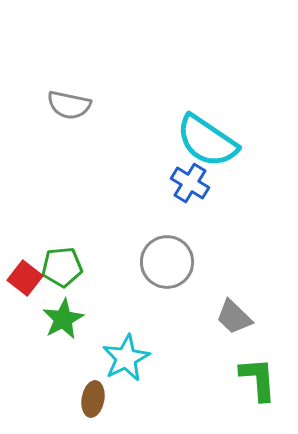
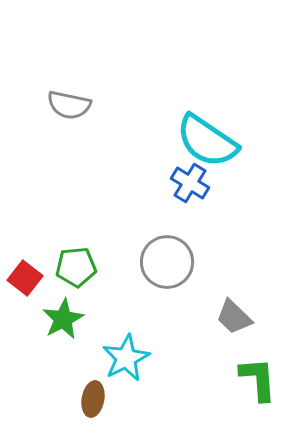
green pentagon: moved 14 px right
